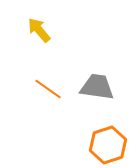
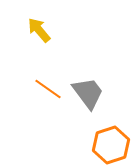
gray trapezoid: moved 9 px left, 6 px down; rotated 45 degrees clockwise
orange hexagon: moved 3 px right
